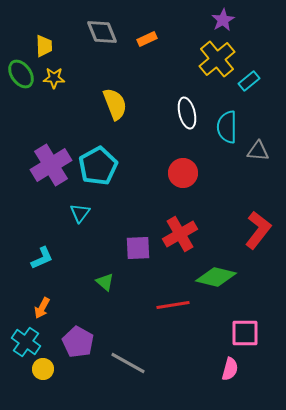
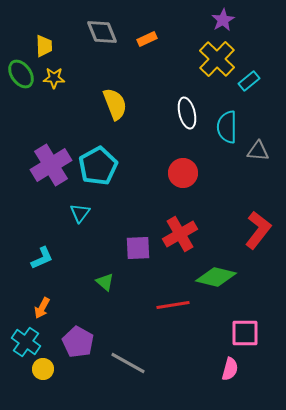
yellow cross: rotated 6 degrees counterclockwise
